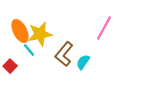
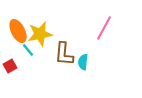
orange ellipse: moved 2 px left
cyan line: moved 1 px left
brown L-shape: rotated 35 degrees counterclockwise
cyan semicircle: rotated 28 degrees counterclockwise
red square: rotated 16 degrees clockwise
